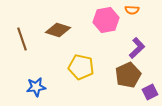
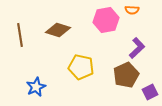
brown line: moved 2 px left, 4 px up; rotated 10 degrees clockwise
brown pentagon: moved 2 px left
blue star: rotated 18 degrees counterclockwise
